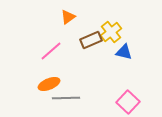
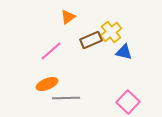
orange ellipse: moved 2 px left
